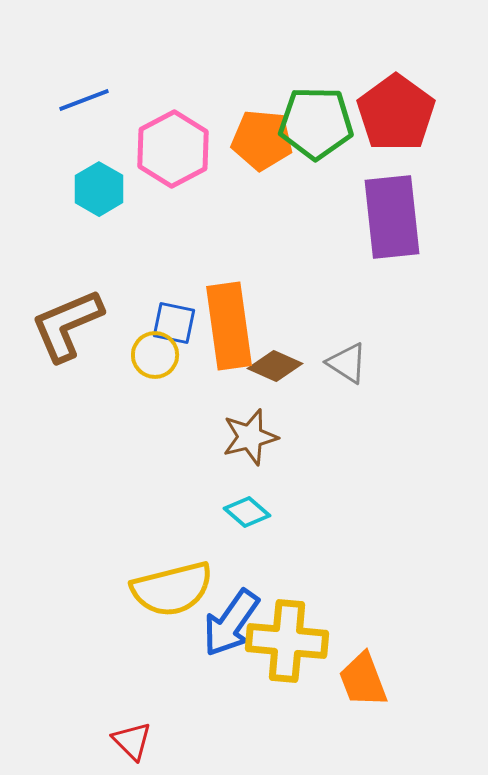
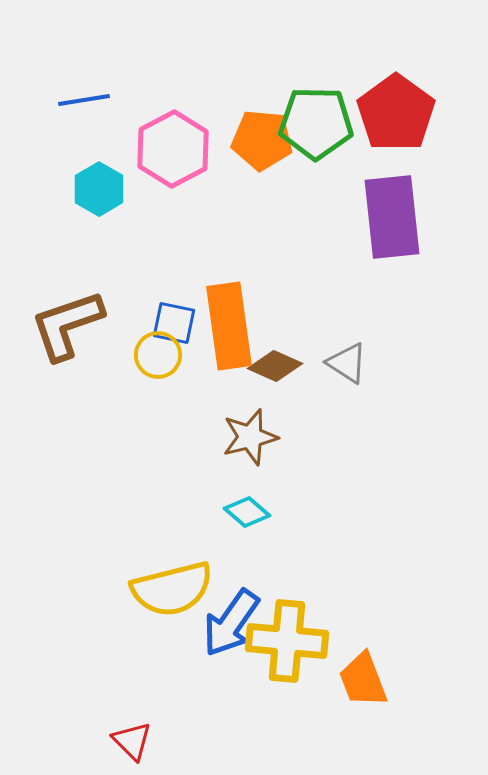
blue line: rotated 12 degrees clockwise
brown L-shape: rotated 4 degrees clockwise
yellow circle: moved 3 px right
